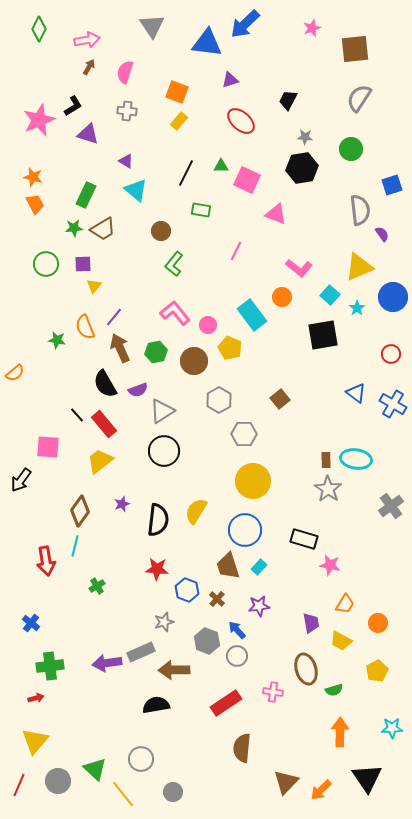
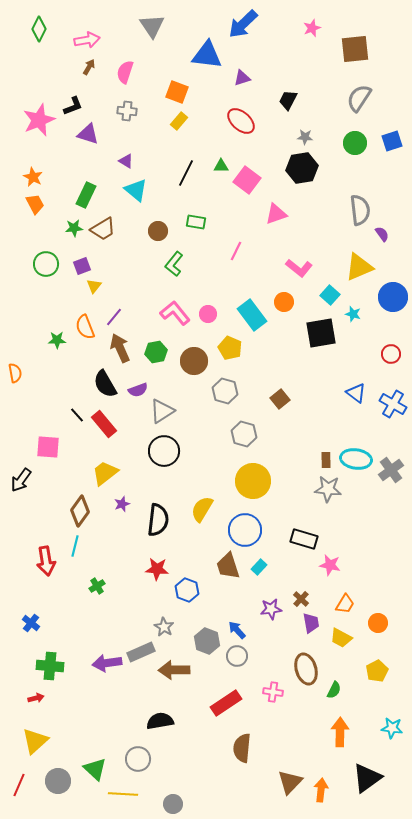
blue arrow at (245, 24): moved 2 px left
blue triangle at (207, 43): moved 12 px down
purple triangle at (230, 80): moved 12 px right, 2 px up
black L-shape at (73, 106): rotated 10 degrees clockwise
green circle at (351, 149): moved 4 px right, 6 px up
orange star at (33, 177): rotated 12 degrees clockwise
pink square at (247, 180): rotated 12 degrees clockwise
blue square at (392, 185): moved 44 px up
green rectangle at (201, 210): moved 5 px left, 12 px down
pink triangle at (276, 214): rotated 40 degrees counterclockwise
brown circle at (161, 231): moved 3 px left
purple square at (83, 264): moved 1 px left, 2 px down; rotated 18 degrees counterclockwise
orange circle at (282, 297): moved 2 px right, 5 px down
cyan star at (357, 308): moved 4 px left, 6 px down; rotated 21 degrees counterclockwise
pink circle at (208, 325): moved 11 px up
black square at (323, 335): moved 2 px left, 2 px up
green star at (57, 340): rotated 12 degrees counterclockwise
orange semicircle at (15, 373): rotated 60 degrees counterclockwise
gray hexagon at (219, 400): moved 6 px right, 9 px up; rotated 15 degrees counterclockwise
gray hexagon at (244, 434): rotated 15 degrees clockwise
yellow trapezoid at (100, 461): moved 5 px right, 12 px down
gray star at (328, 489): rotated 28 degrees counterclockwise
gray cross at (391, 506): moved 36 px up
yellow semicircle at (196, 511): moved 6 px right, 2 px up
brown cross at (217, 599): moved 84 px right
purple star at (259, 606): moved 12 px right, 3 px down
gray star at (164, 622): moved 5 px down; rotated 24 degrees counterclockwise
yellow trapezoid at (341, 641): moved 3 px up
green cross at (50, 666): rotated 12 degrees clockwise
green semicircle at (334, 690): rotated 48 degrees counterclockwise
black semicircle at (156, 705): moved 4 px right, 16 px down
cyan star at (392, 728): rotated 10 degrees clockwise
yellow triangle at (35, 741): rotated 8 degrees clockwise
gray circle at (141, 759): moved 3 px left
black triangle at (367, 778): rotated 28 degrees clockwise
brown triangle at (286, 782): moved 4 px right
orange arrow at (321, 790): rotated 140 degrees clockwise
gray circle at (173, 792): moved 12 px down
yellow line at (123, 794): rotated 48 degrees counterclockwise
